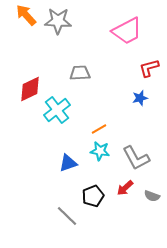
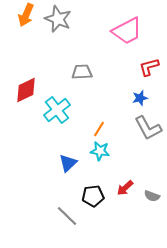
orange arrow: rotated 115 degrees counterclockwise
gray star: moved 2 px up; rotated 20 degrees clockwise
red L-shape: moved 1 px up
gray trapezoid: moved 2 px right, 1 px up
red diamond: moved 4 px left, 1 px down
orange line: rotated 28 degrees counterclockwise
gray L-shape: moved 12 px right, 30 px up
blue triangle: rotated 24 degrees counterclockwise
black pentagon: rotated 15 degrees clockwise
